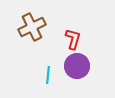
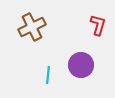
red L-shape: moved 25 px right, 14 px up
purple circle: moved 4 px right, 1 px up
